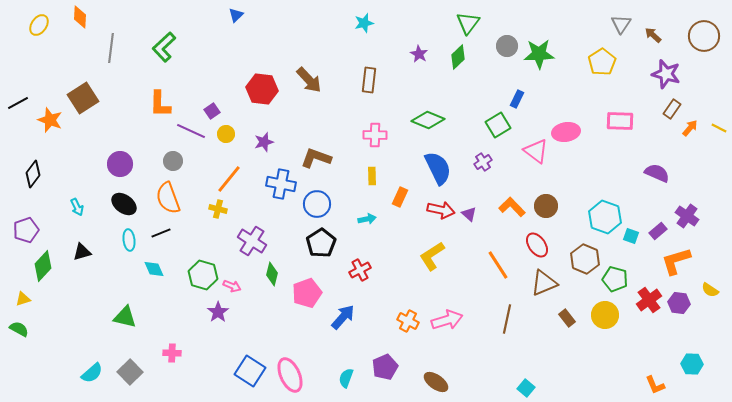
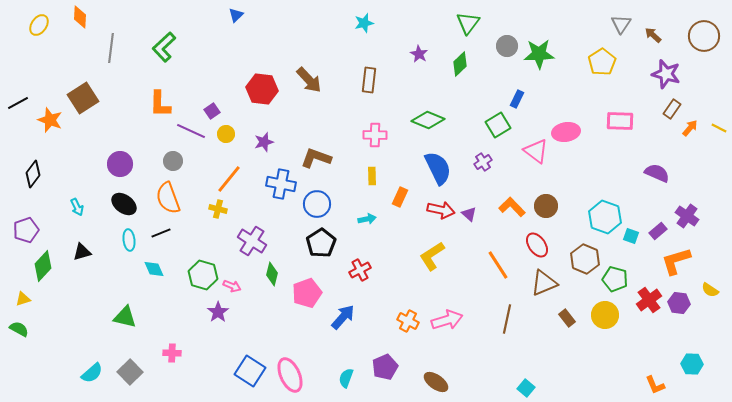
green diamond at (458, 57): moved 2 px right, 7 px down
